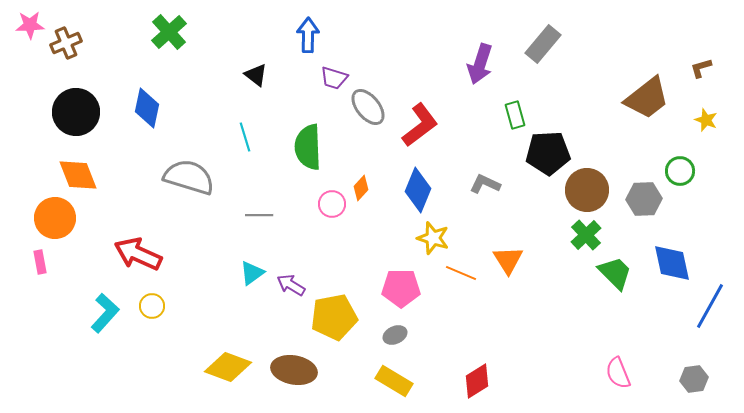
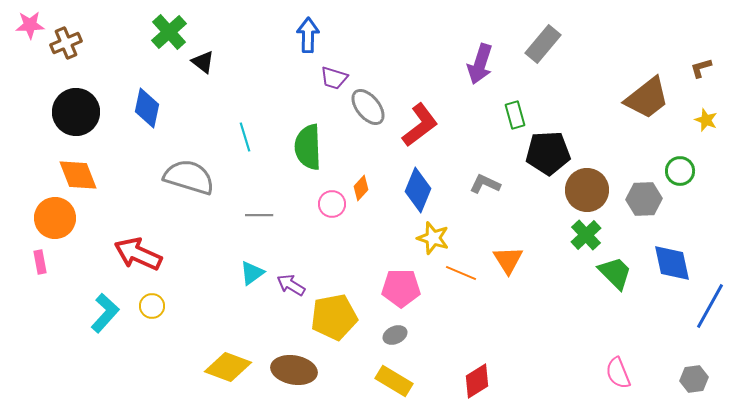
black triangle at (256, 75): moved 53 px left, 13 px up
